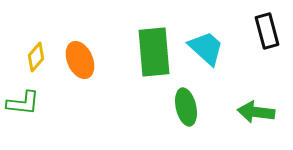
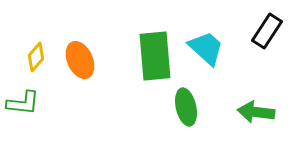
black rectangle: rotated 48 degrees clockwise
green rectangle: moved 1 px right, 4 px down
